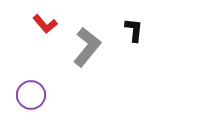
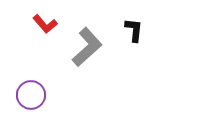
gray L-shape: rotated 9 degrees clockwise
